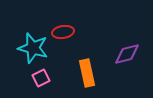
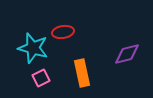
orange rectangle: moved 5 px left
